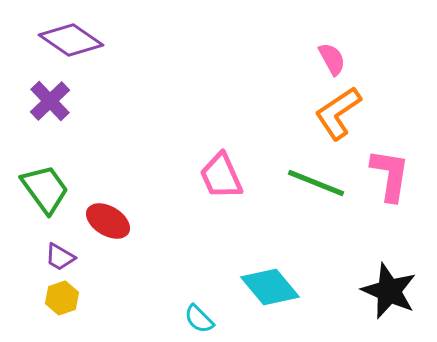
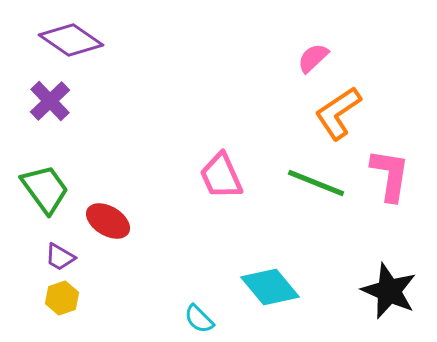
pink semicircle: moved 19 px left, 1 px up; rotated 104 degrees counterclockwise
